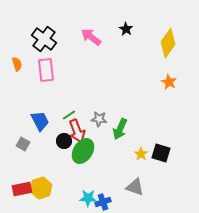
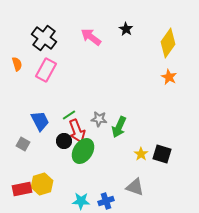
black cross: moved 1 px up
pink rectangle: rotated 35 degrees clockwise
orange star: moved 5 px up
green arrow: moved 1 px left, 2 px up
black square: moved 1 px right, 1 px down
yellow hexagon: moved 1 px right, 4 px up
cyan star: moved 7 px left, 3 px down
blue cross: moved 3 px right, 1 px up
